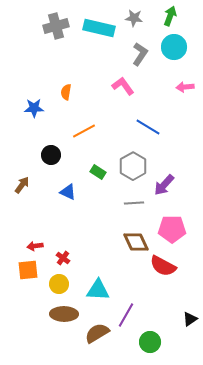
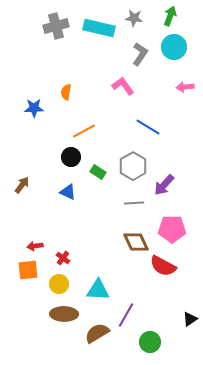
black circle: moved 20 px right, 2 px down
